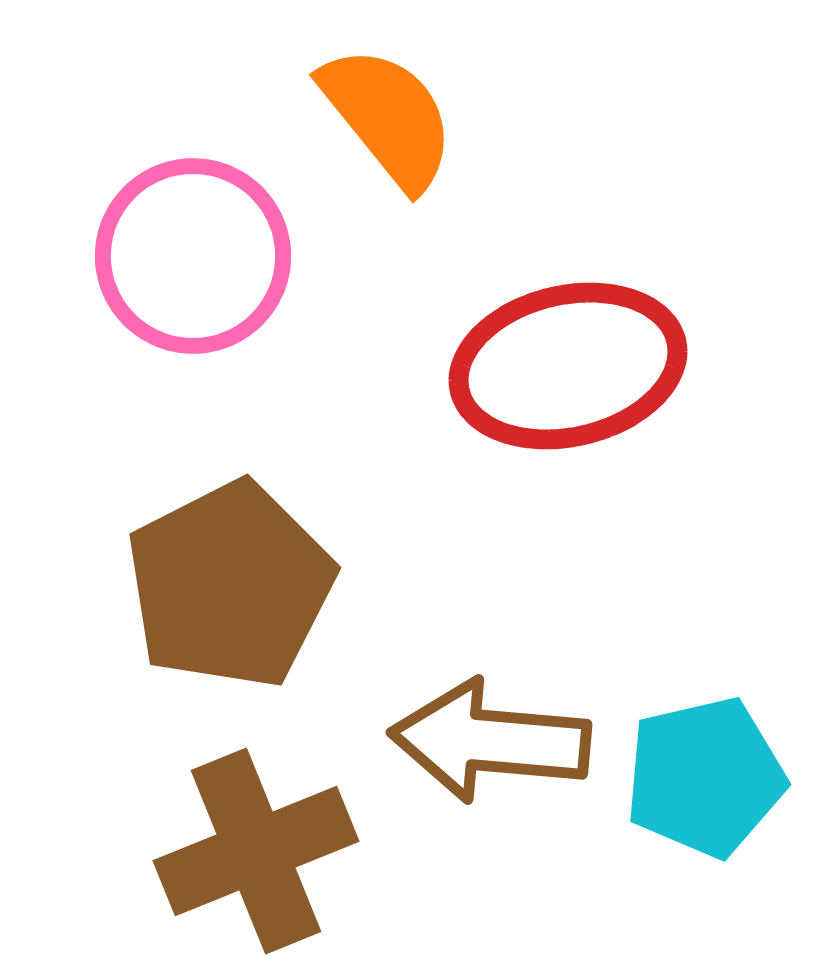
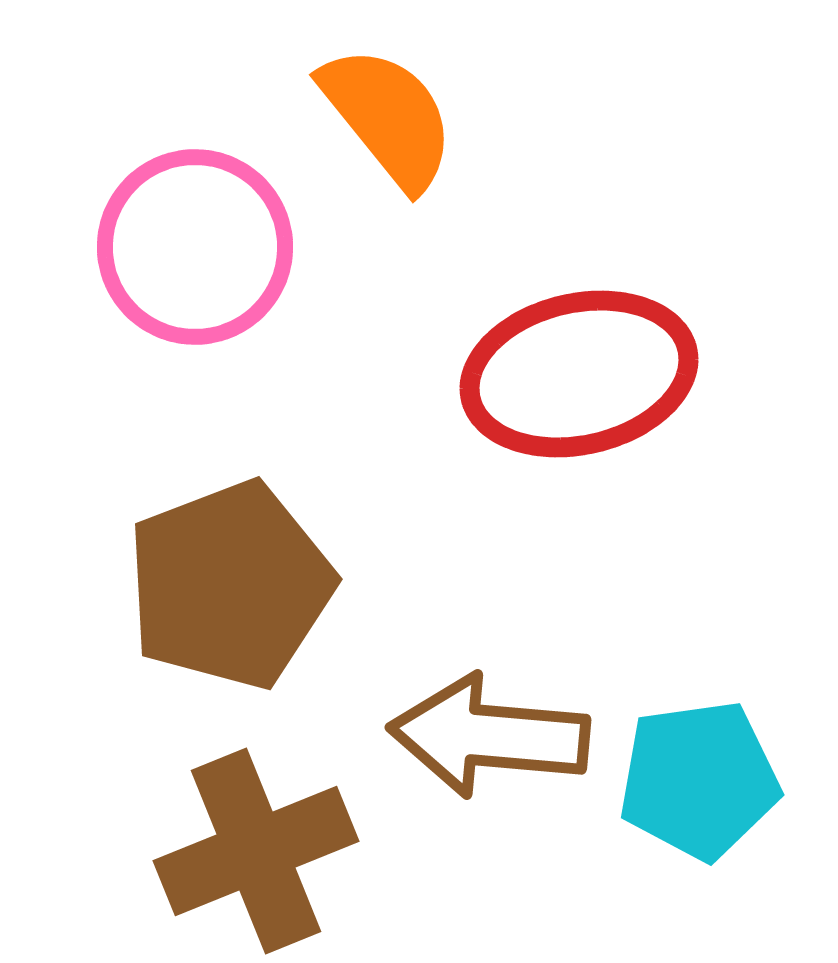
pink circle: moved 2 px right, 9 px up
red ellipse: moved 11 px right, 8 px down
brown pentagon: rotated 6 degrees clockwise
brown arrow: moved 1 px left, 5 px up
cyan pentagon: moved 6 px left, 3 px down; rotated 5 degrees clockwise
